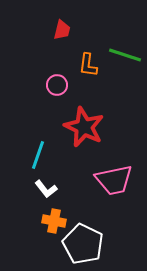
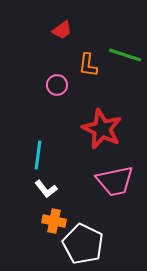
red trapezoid: rotated 40 degrees clockwise
red star: moved 18 px right, 2 px down
cyan line: rotated 12 degrees counterclockwise
pink trapezoid: moved 1 px right, 1 px down
